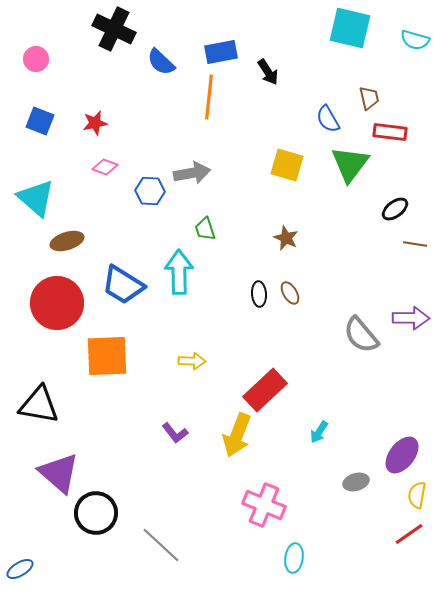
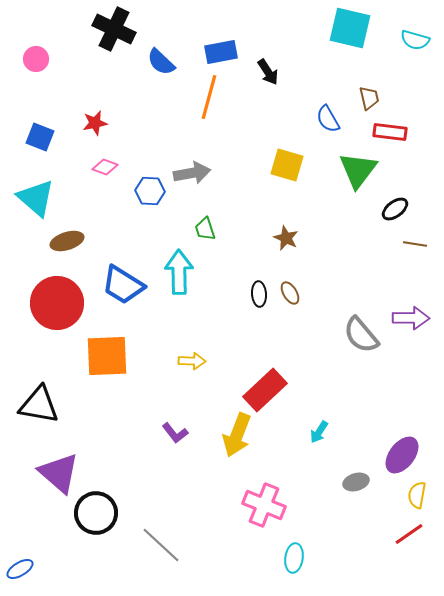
orange line at (209, 97): rotated 9 degrees clockwise
blue square at (40, 121): moved 16 px down
green triangle at (350, 164): moved 8 px right, 6 px down
